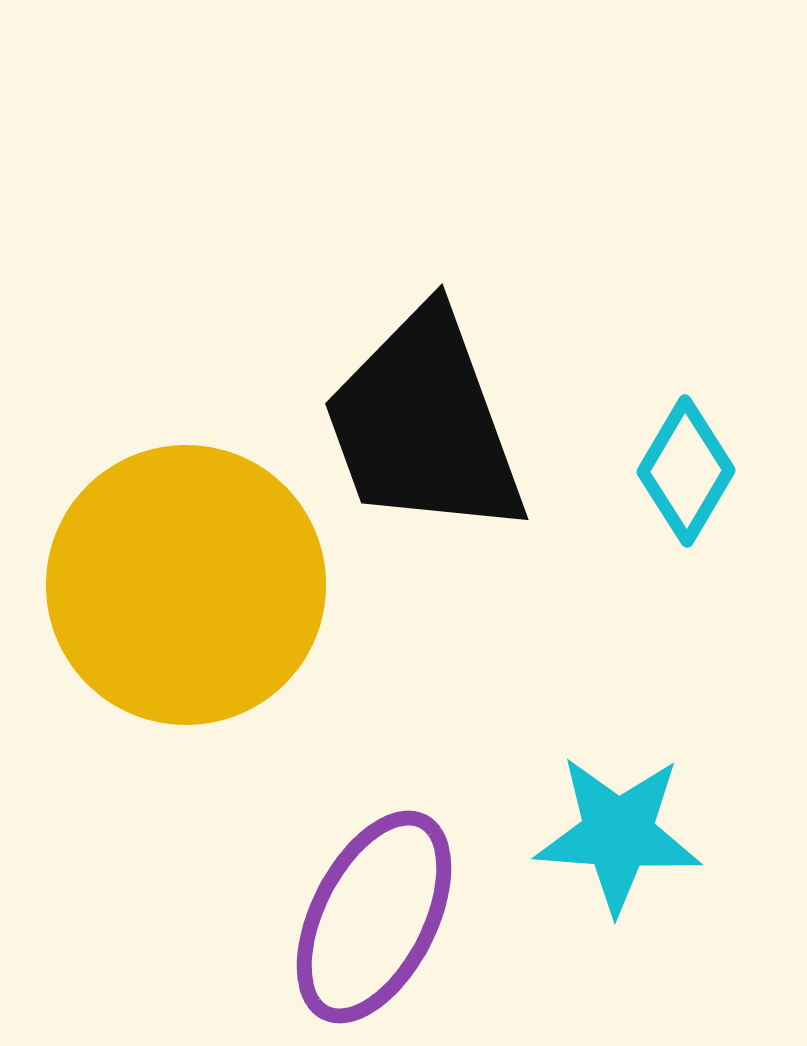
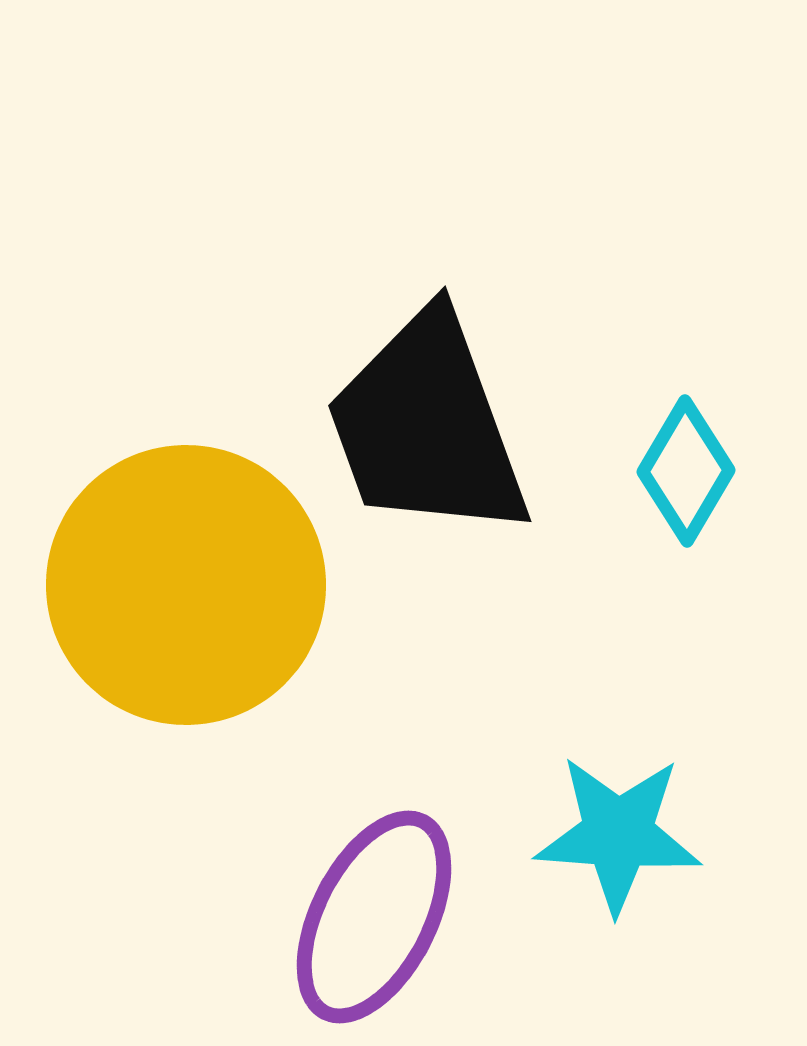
black trapezoid: moved 3 px right, 2 px down
